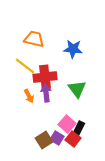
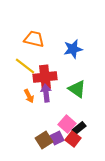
blue star: rotated 18 degrees counterclockwise
green triangle: rotated 18 degrees counterclockwise
black rectangle: rotated 24 degrees clockwise
purple square: rotated 32 degrees clockwise
